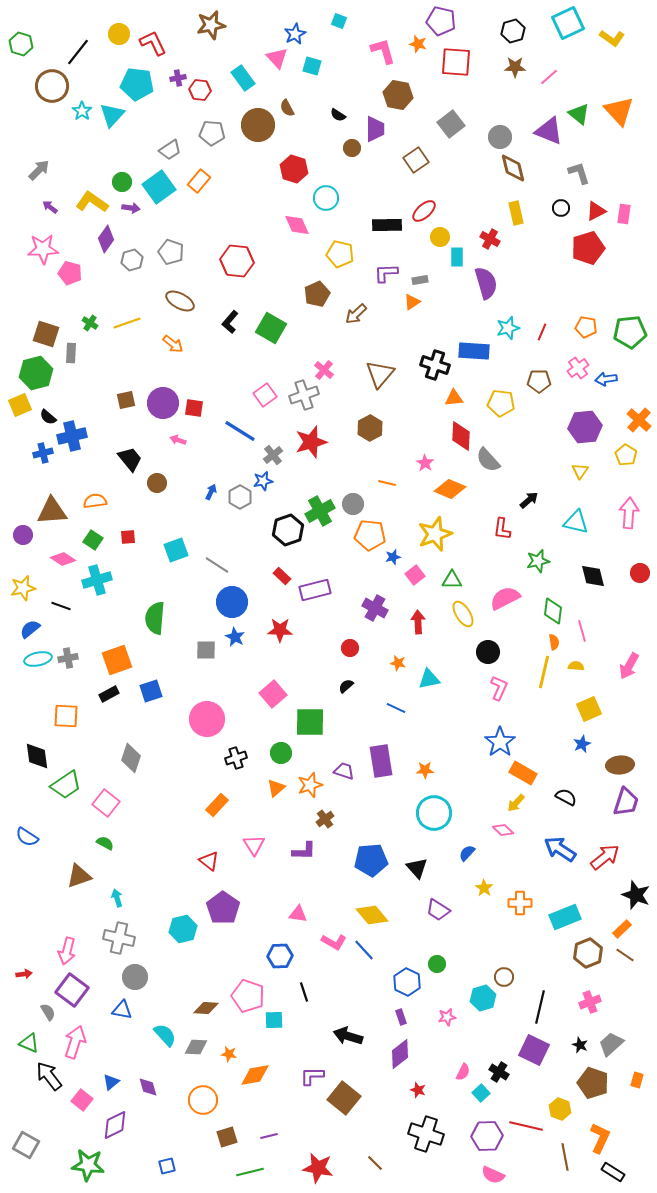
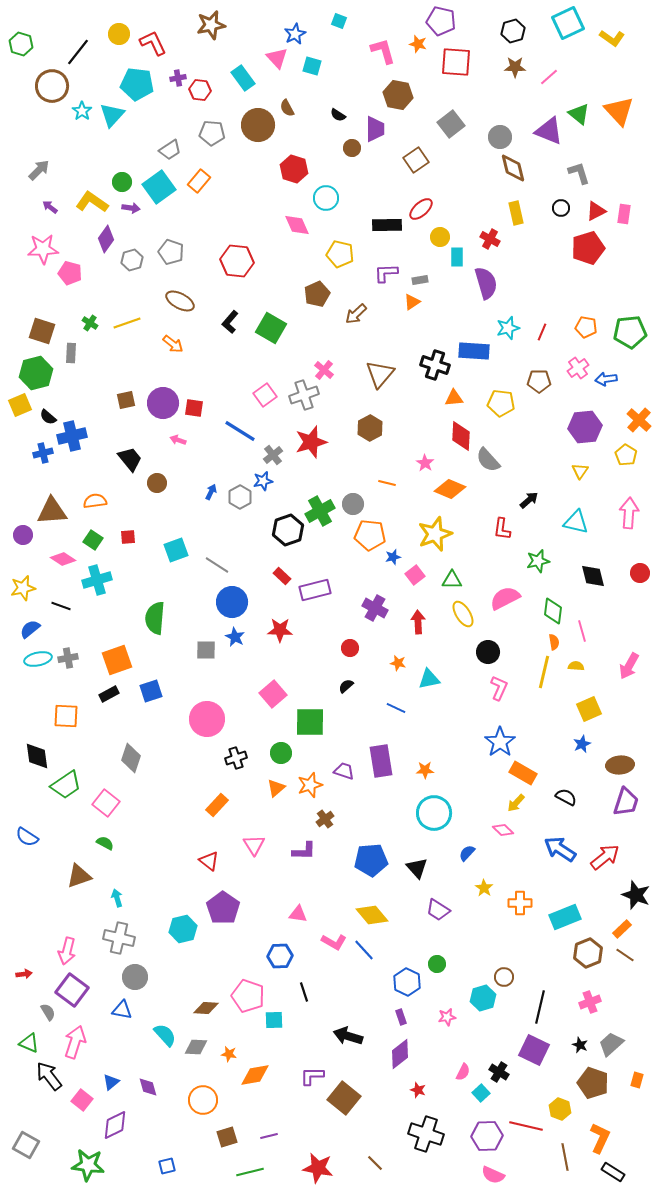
red ellipse at (424, 211): moved 3 px left, 2 px up
brown square at (46, 334): moved 4 px left, 3 px up
